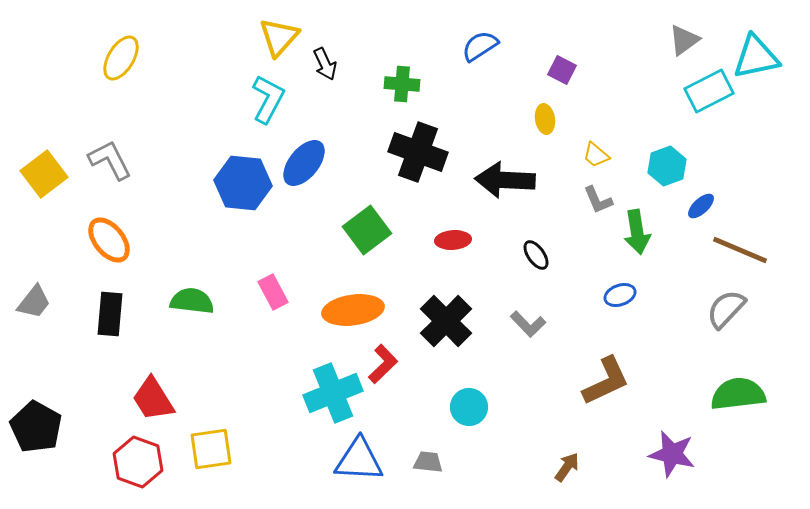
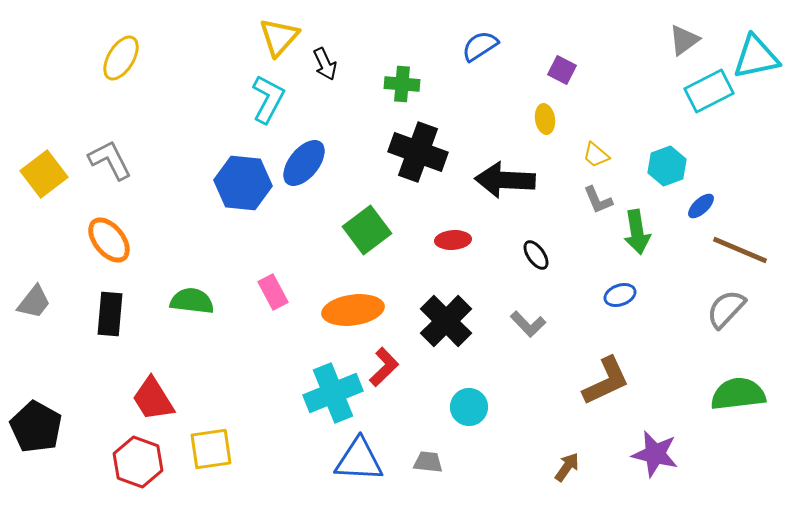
red L-shape at (383, 364): moved 1 px right, 3 px down
purple star at (672, 454): moved 17 px left
